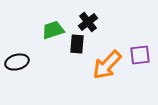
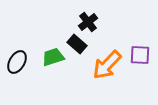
green trapezoid: moved 27 px down
black rectangle: rotated 54 degrees counterclockwise
purple square: rotated 10 degrees clockwise
black ellipse: rotated 45 degrees counterclockwise
